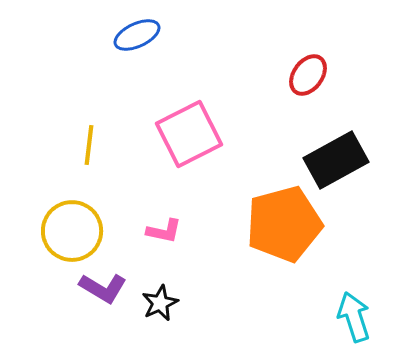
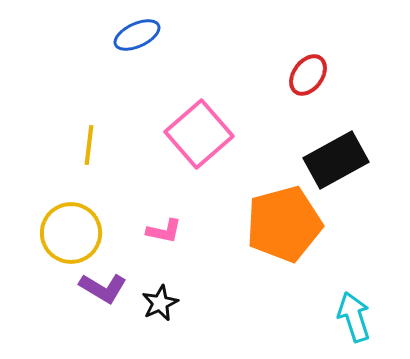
pink square: moved 10 px right; rotated 14 degrees counterclockwise
yellow circle: moved 1 px left, 2 px down
